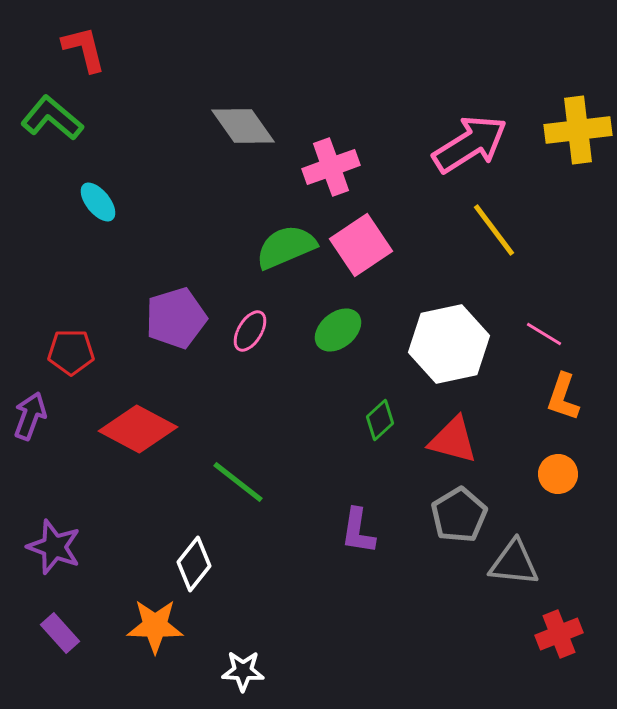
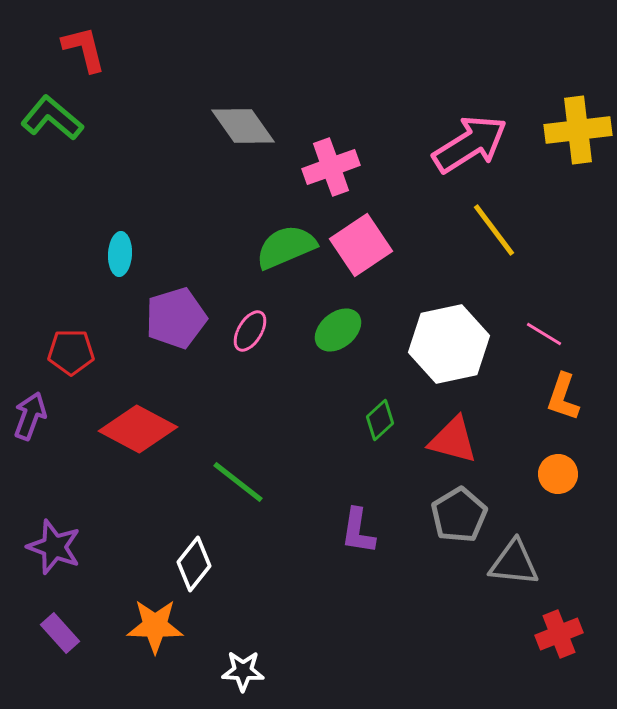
cyan ellipse: moved 22 px right, 52 px down; rotated 42 degrees clockwise
